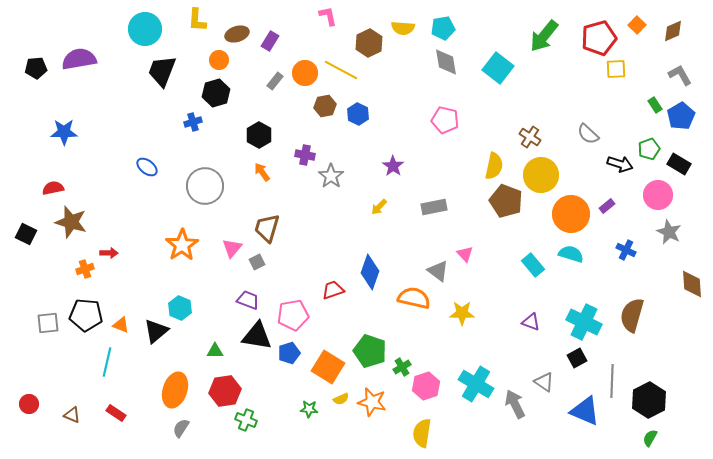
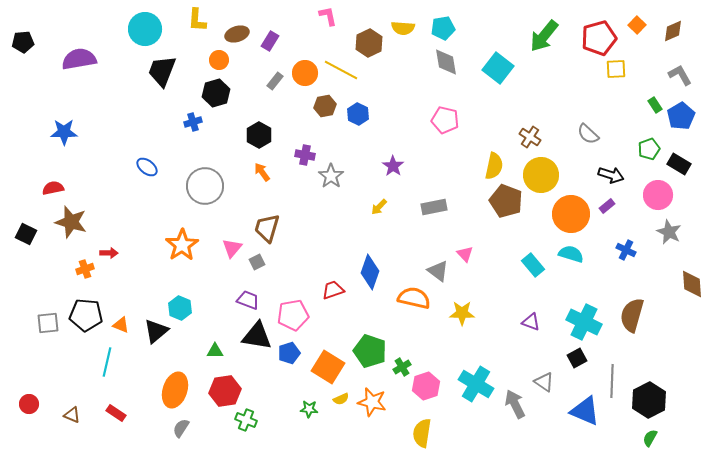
black pentagon at (36, 68): moved 13 px left, 26 px up
black arrow at (620, 164): moved 9 px left, 11 px down
